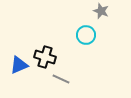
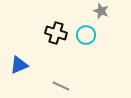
black cross: moved 11 px right, 24 px up
gray line: moved 7 px down
